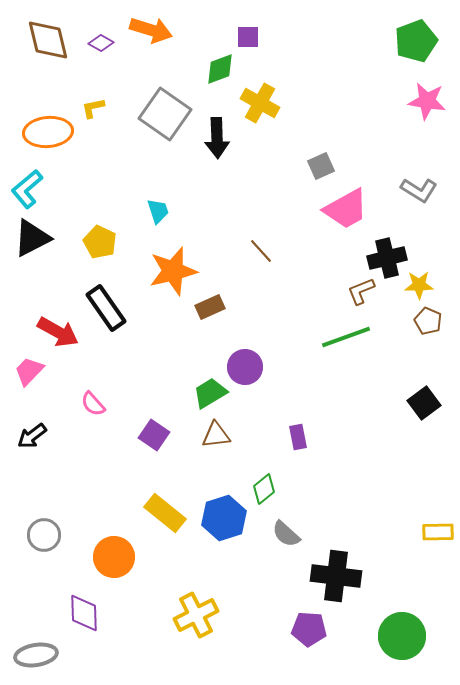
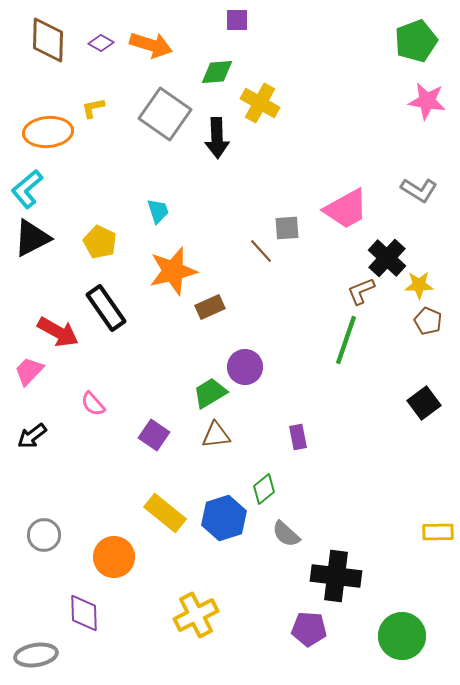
orange arrow at (151, 30): moved 15 px down
purple square at (248, 37): moved 11 px left, 17 px up
brown diamond at (48, 40): rotated 15 degrees clockwise
green diamond at (220, 69): moved 3 px left, 3 px down; rotated 16 degrees clockwise
gray square at (321, 166): moved 34 px left, 62 px down; rotated 20 degrees clockwise
black cross at (387, 258): rotated 33 degrees counterclockwise
green line at (346, 337): moved 3 px down; rotated 51 degrees counterclockwise
